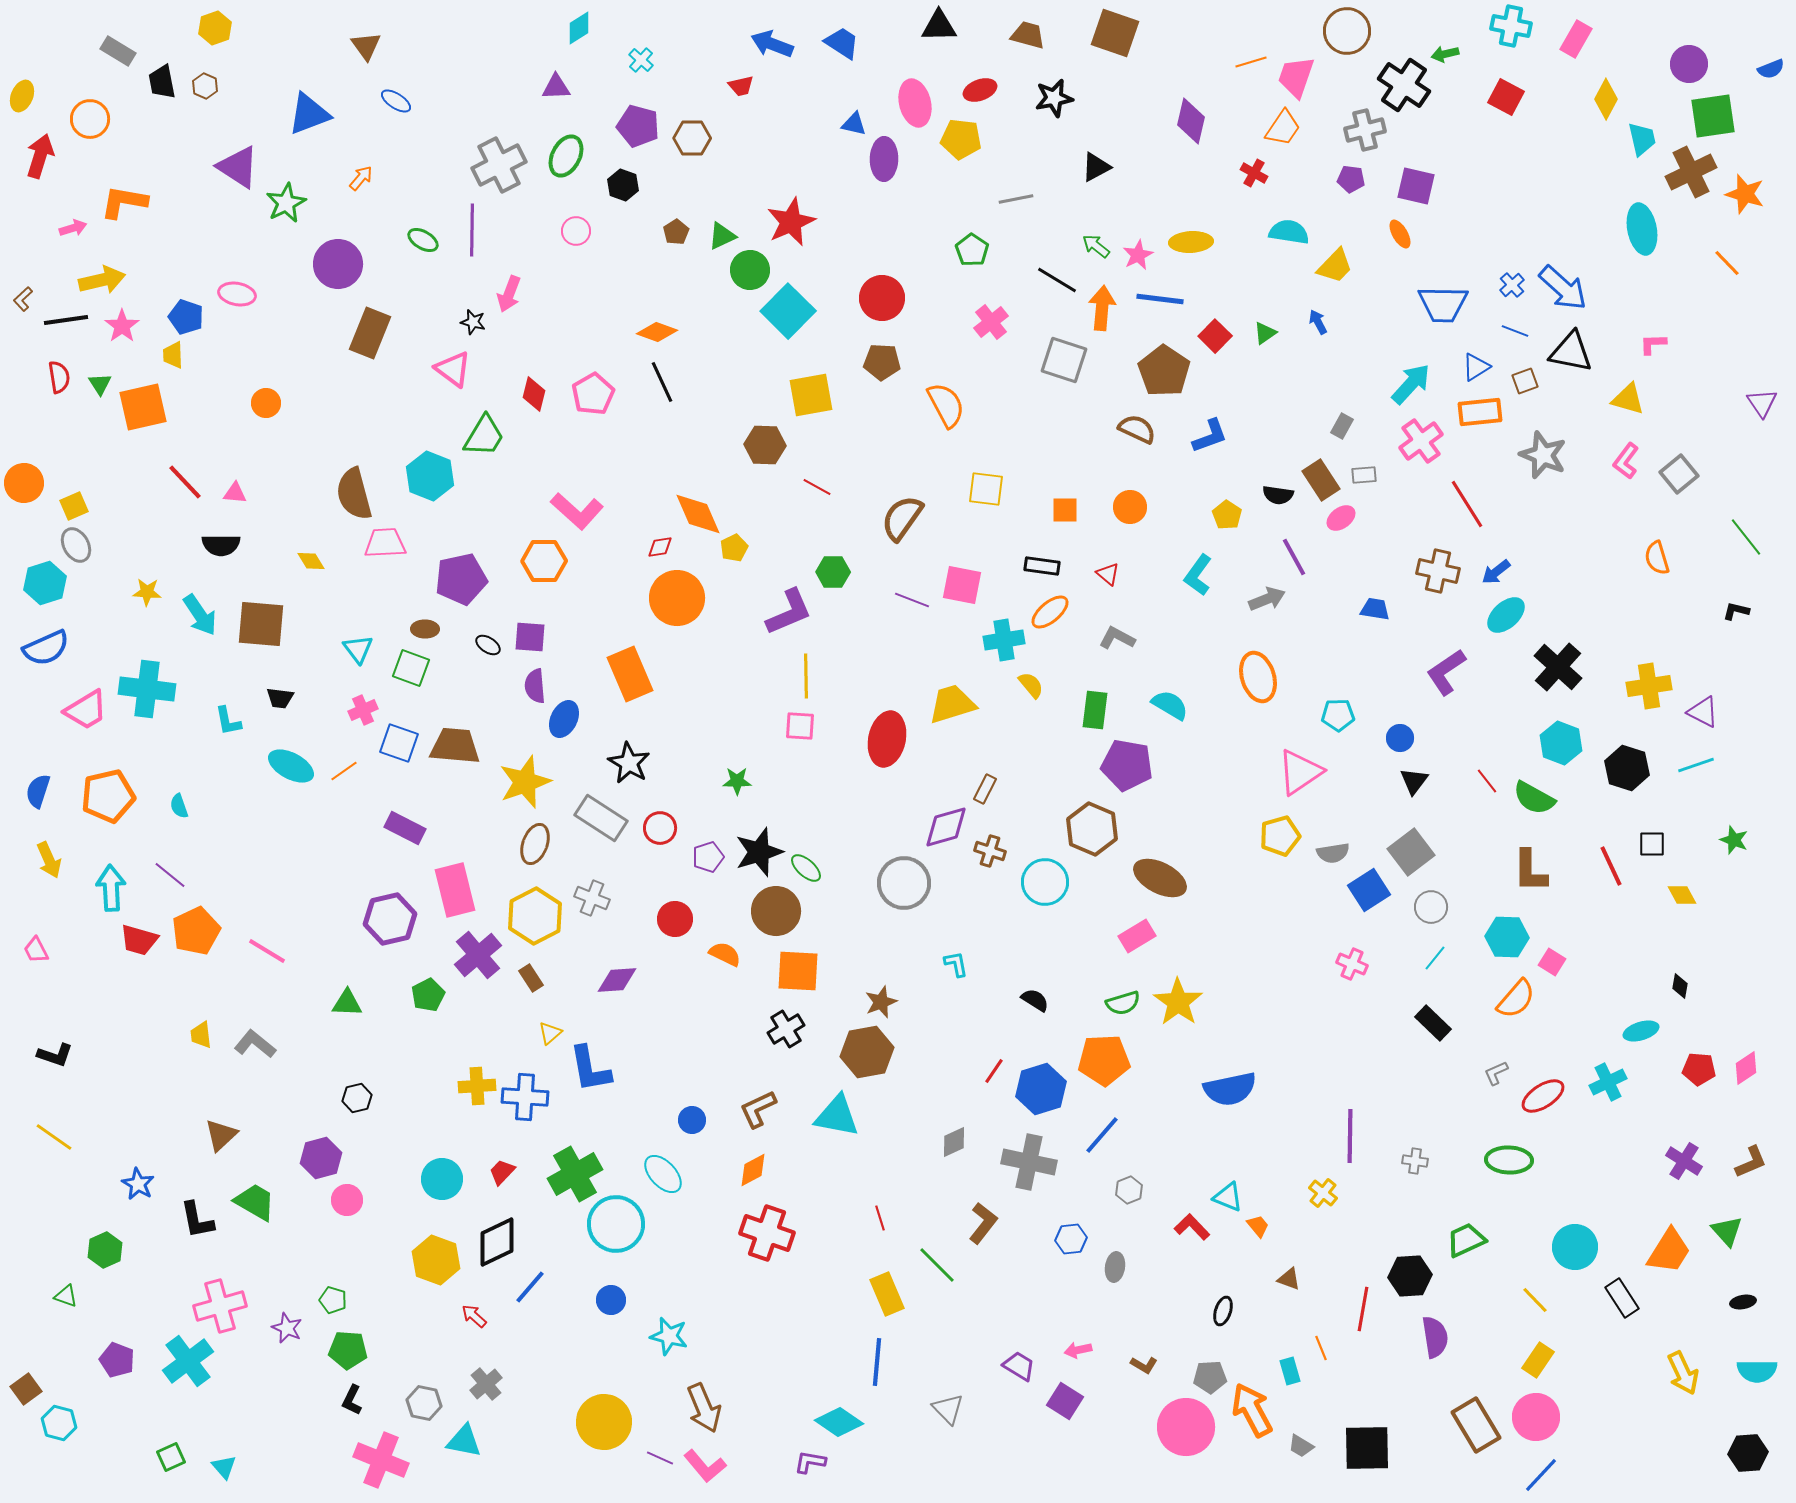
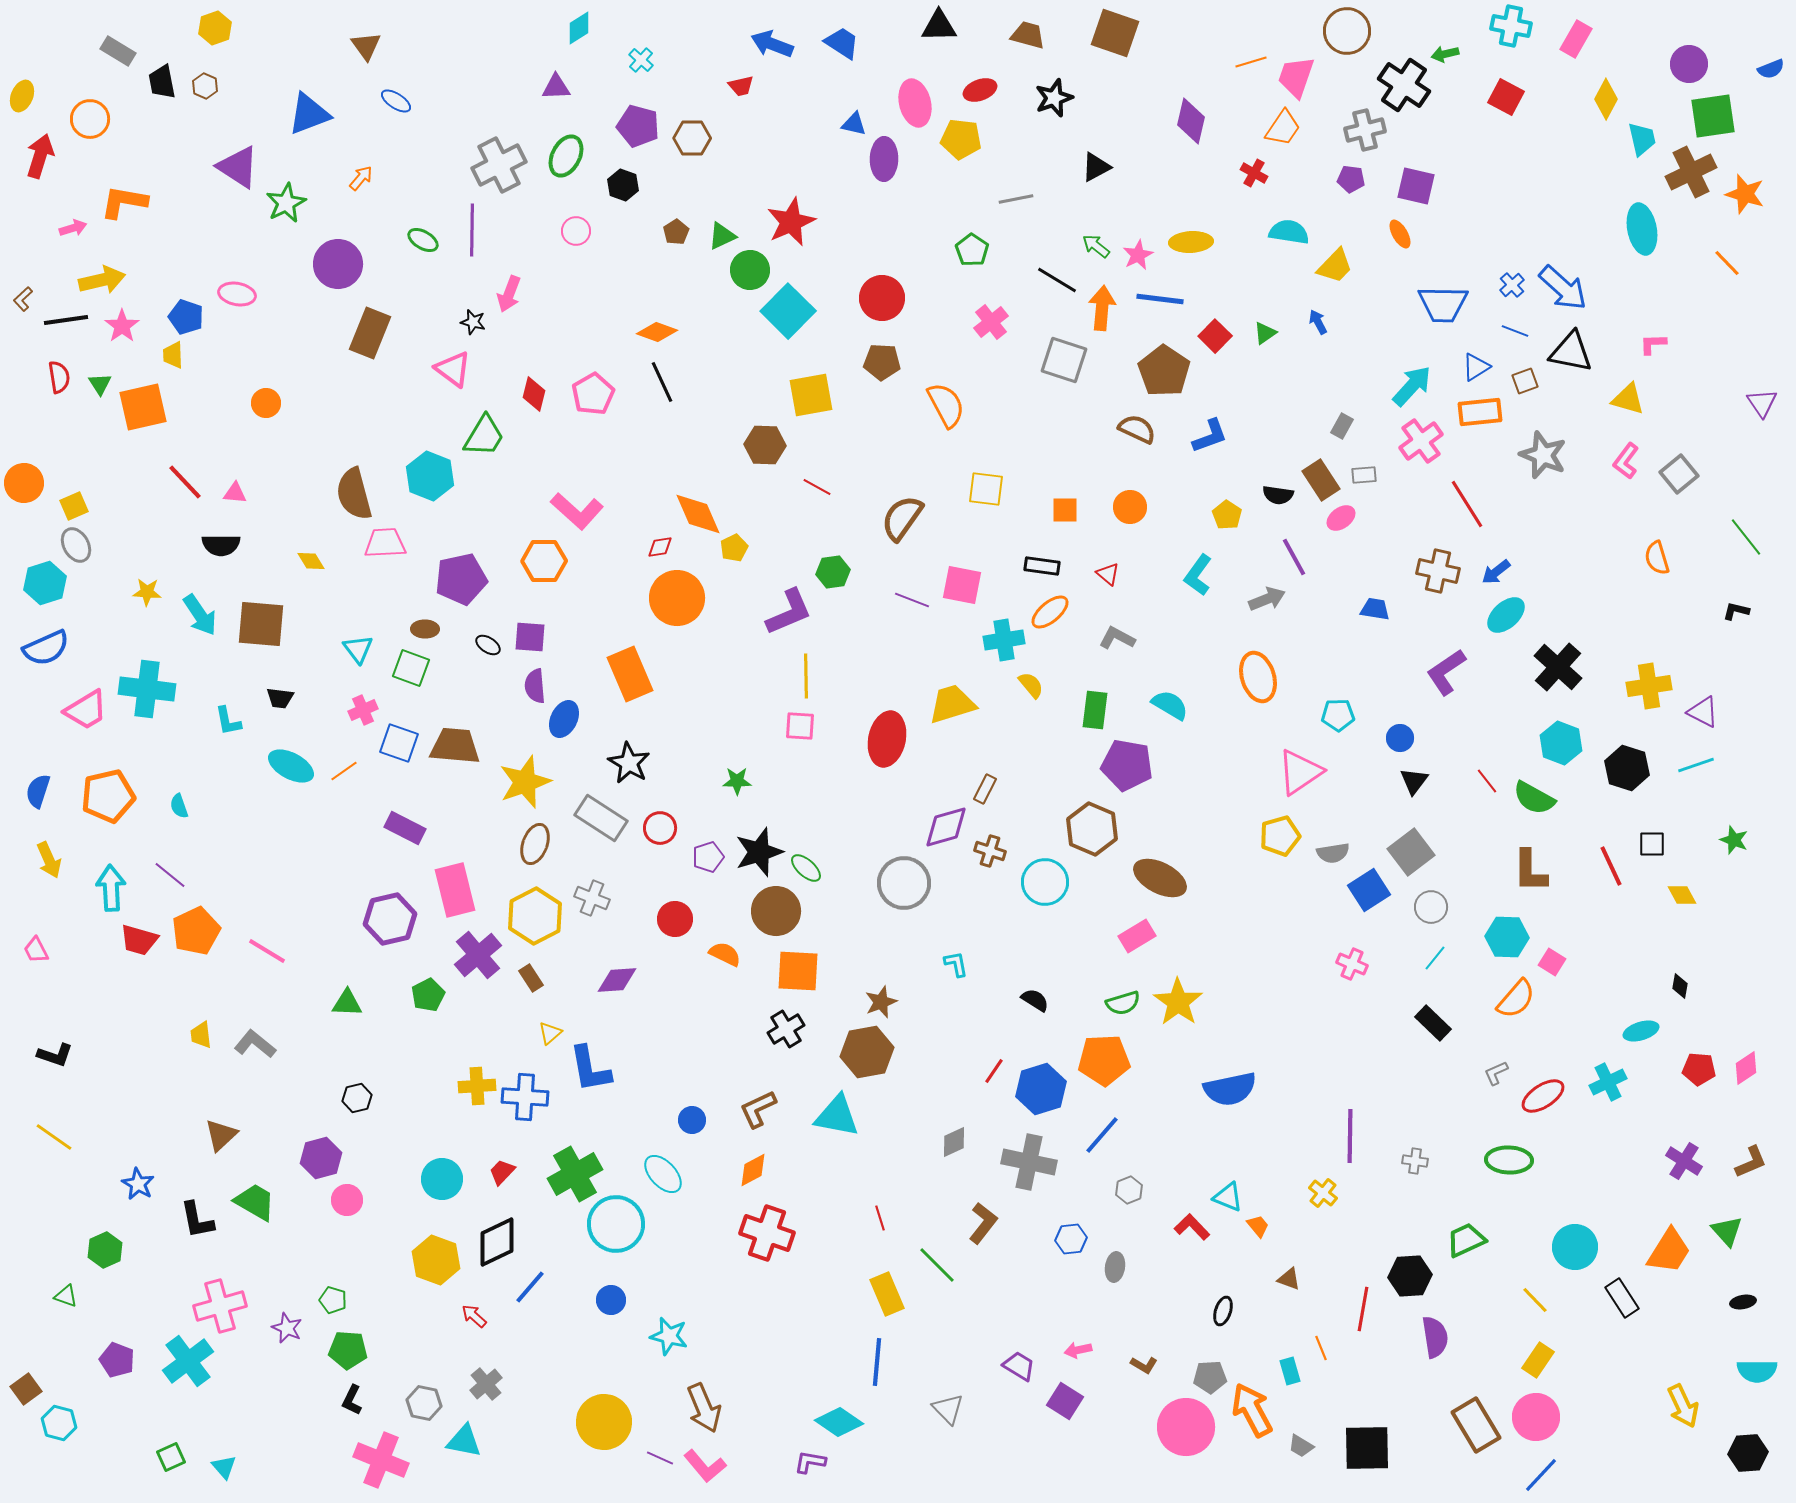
black star at (1054, 98): rotated 9 degrees counterclockwise
cyan arrow at (1411, 384): moved 1 px right, 2 px down
green hexagon at (833, 572): rotated 8 degrees counterclockwise
yellow arrow at (1683, 1373): moved 33 px down
